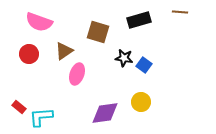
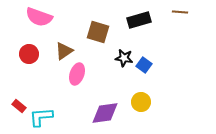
pink semicircle: moved 5 px up
red rectangle: moved 1 px up
